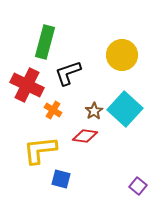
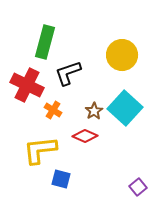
cyan square: moved 1 px up
red diamond: rotated 15 degrees clockwise
purple square: moved 1 px down; rotated 12 degrees clockwise
